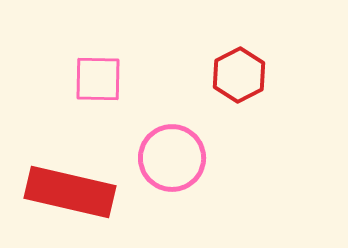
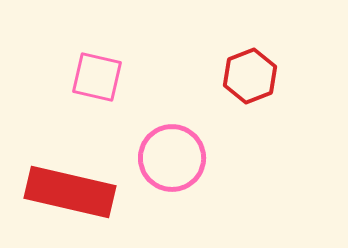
red hexagon: moved 11 px right, 1 px down; rotated 6 degrees clockwise
pink square: moved 1 px left, 2 px up; rotated 12 degrees clockwise
